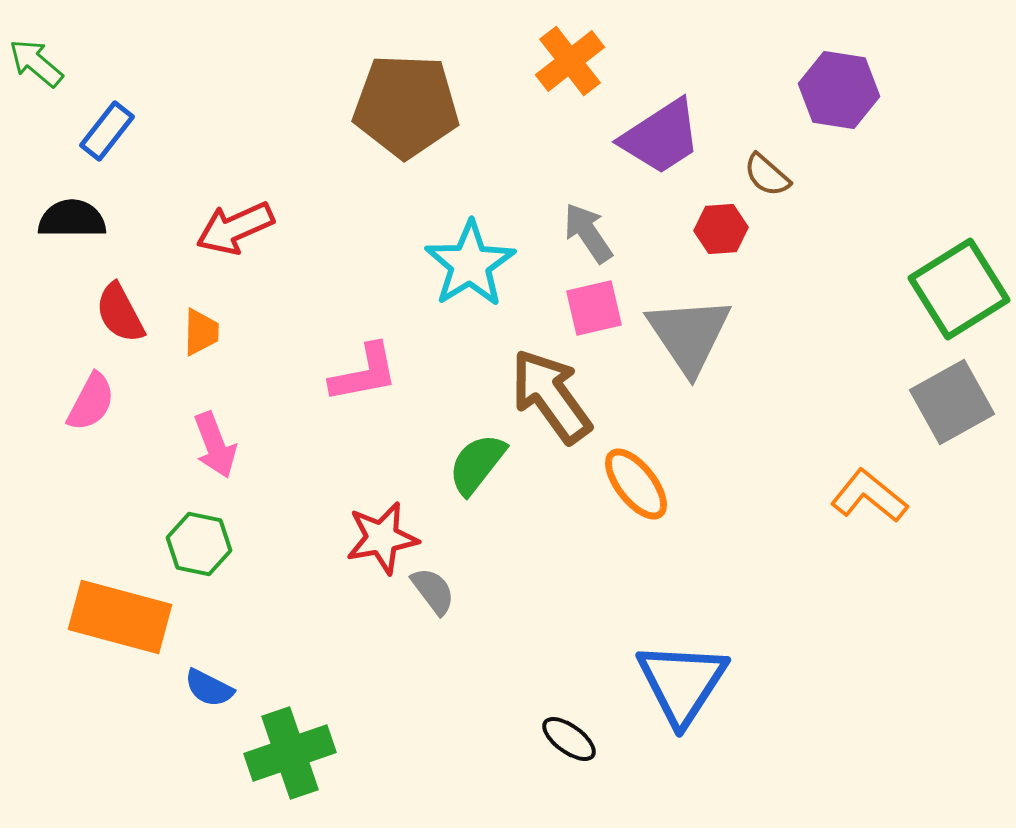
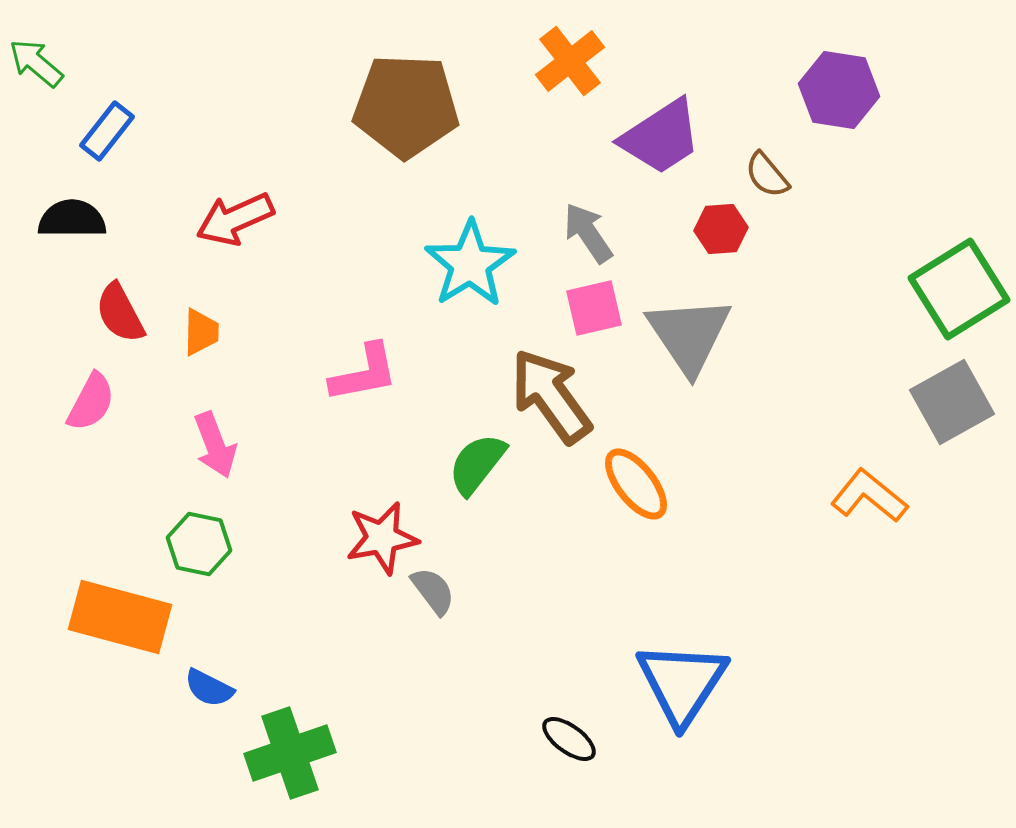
brown semicircle: rotated 9 degrees clockwise
red arrow: moved 9 px up
